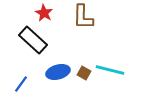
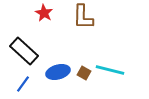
black rectangle: moved 9 px left, 11 px down
blue line: moved 2 px right
